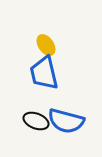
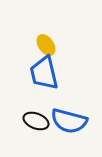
blue semicircle: moved 3 px right
